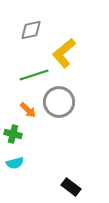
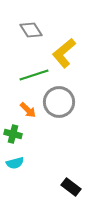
gray diamond: rotated 70 degrees clockwise
